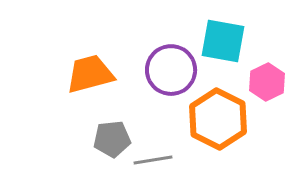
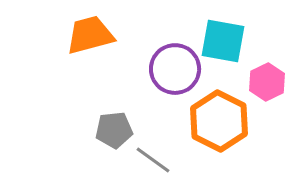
purple circle: moved 4 px right, 1 px up
orange trapezoid: moved 39 px up
orange hexagon: moved 1 px right, 2 px down
gray pentagon: moved 2 px right, 9 px up
gray line: rotated 45 degrees clockwise
